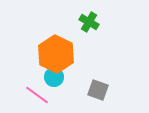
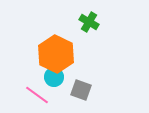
gray square: moved 17 px left
